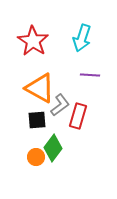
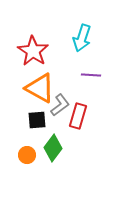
red star: moved 10 px down
purple line: moved 1 px right
orange circle: moved 9 px left, 2 px up
